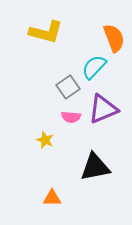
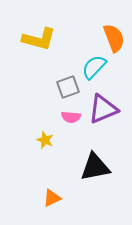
yellow L-shape: moved 7 px left, 7 px down
gray square: rotated 15 degrees clockwise
orange triangle: rotated 24 degrees counterclockwise
